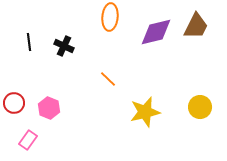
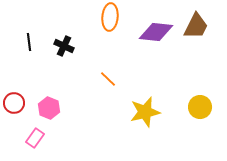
purple diamond: rotated 20 degrees clockwise
pink rectangle: moved 7 px right, 2 px up
